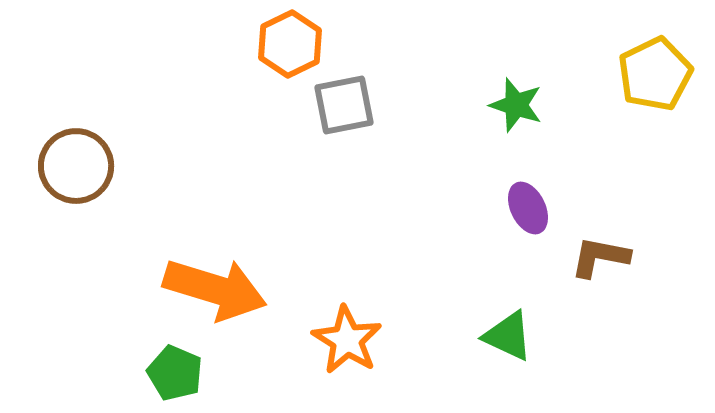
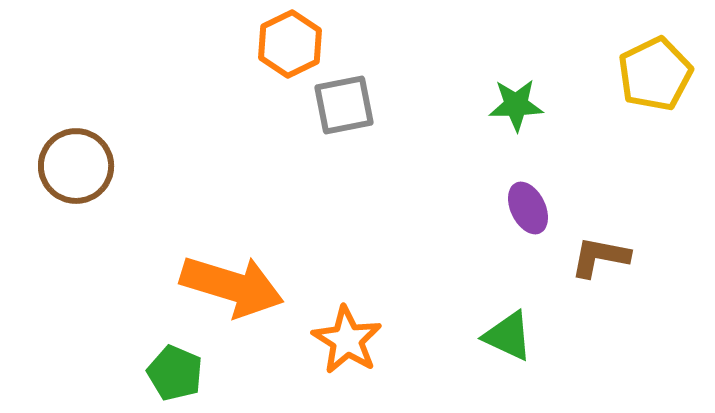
green star: rotated 20 degrees counterclockwise
orange arrow: moved 17 px right, 3 px up
